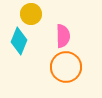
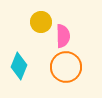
yellow circle: moved 10 px right, 8 px down
cyan diamond: moved 25 px down
